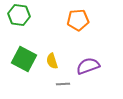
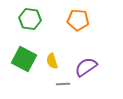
green hexagon: moved 11 px right, 4 px down
orange pentagon: rotated 10 degrees clockwise
purple semicircle: moved 2 px left, 1 px down; rotated 15 degrees counterclockwise
